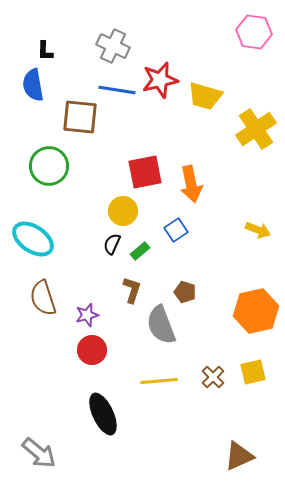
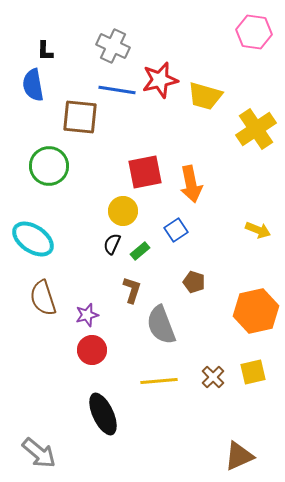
brown pentagon: moved 9 px right, 10 px up
